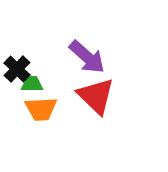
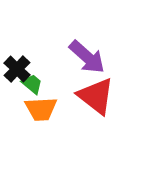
green trapezoid: rotated 40 degrees clockwise
red triangle: rotated 6 degrees counterclockwise
